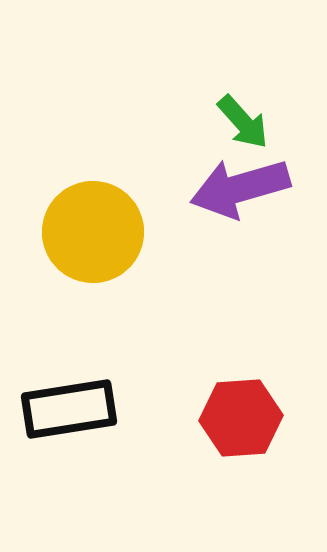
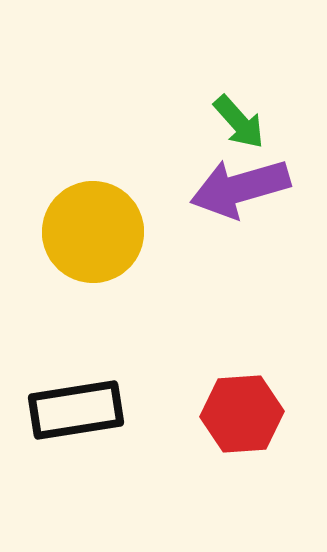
green arrow: moved 4 px left
black rectangle: moved 7 px right, 1 px down
red hexagon: moved 1 px right, 4 px up
